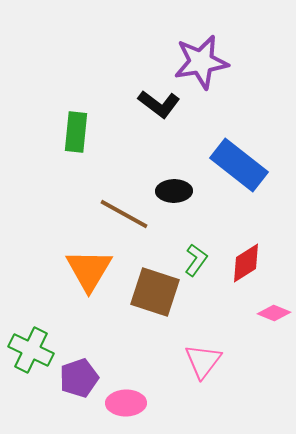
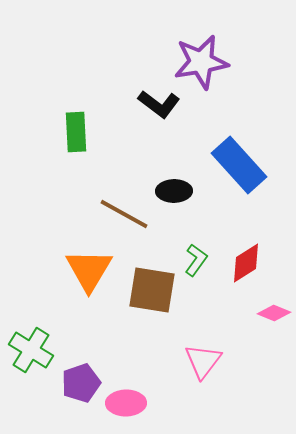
green rectangle: rotated 9 degrees counterclockwise
blue rectangle: rotated 10 degrees clockwise
brown square: moved 3 px left, 2 px up; rotated 9 degrees counterclockwise
green cross: rotated 6 degrees clockwise
purple pentagon: moved 2 px right, 5 px down
